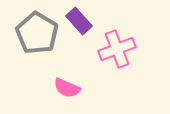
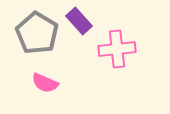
pink cross: rotated 15 degrees clockwise
pink semicircle: moved 22 px left, 5 px up
